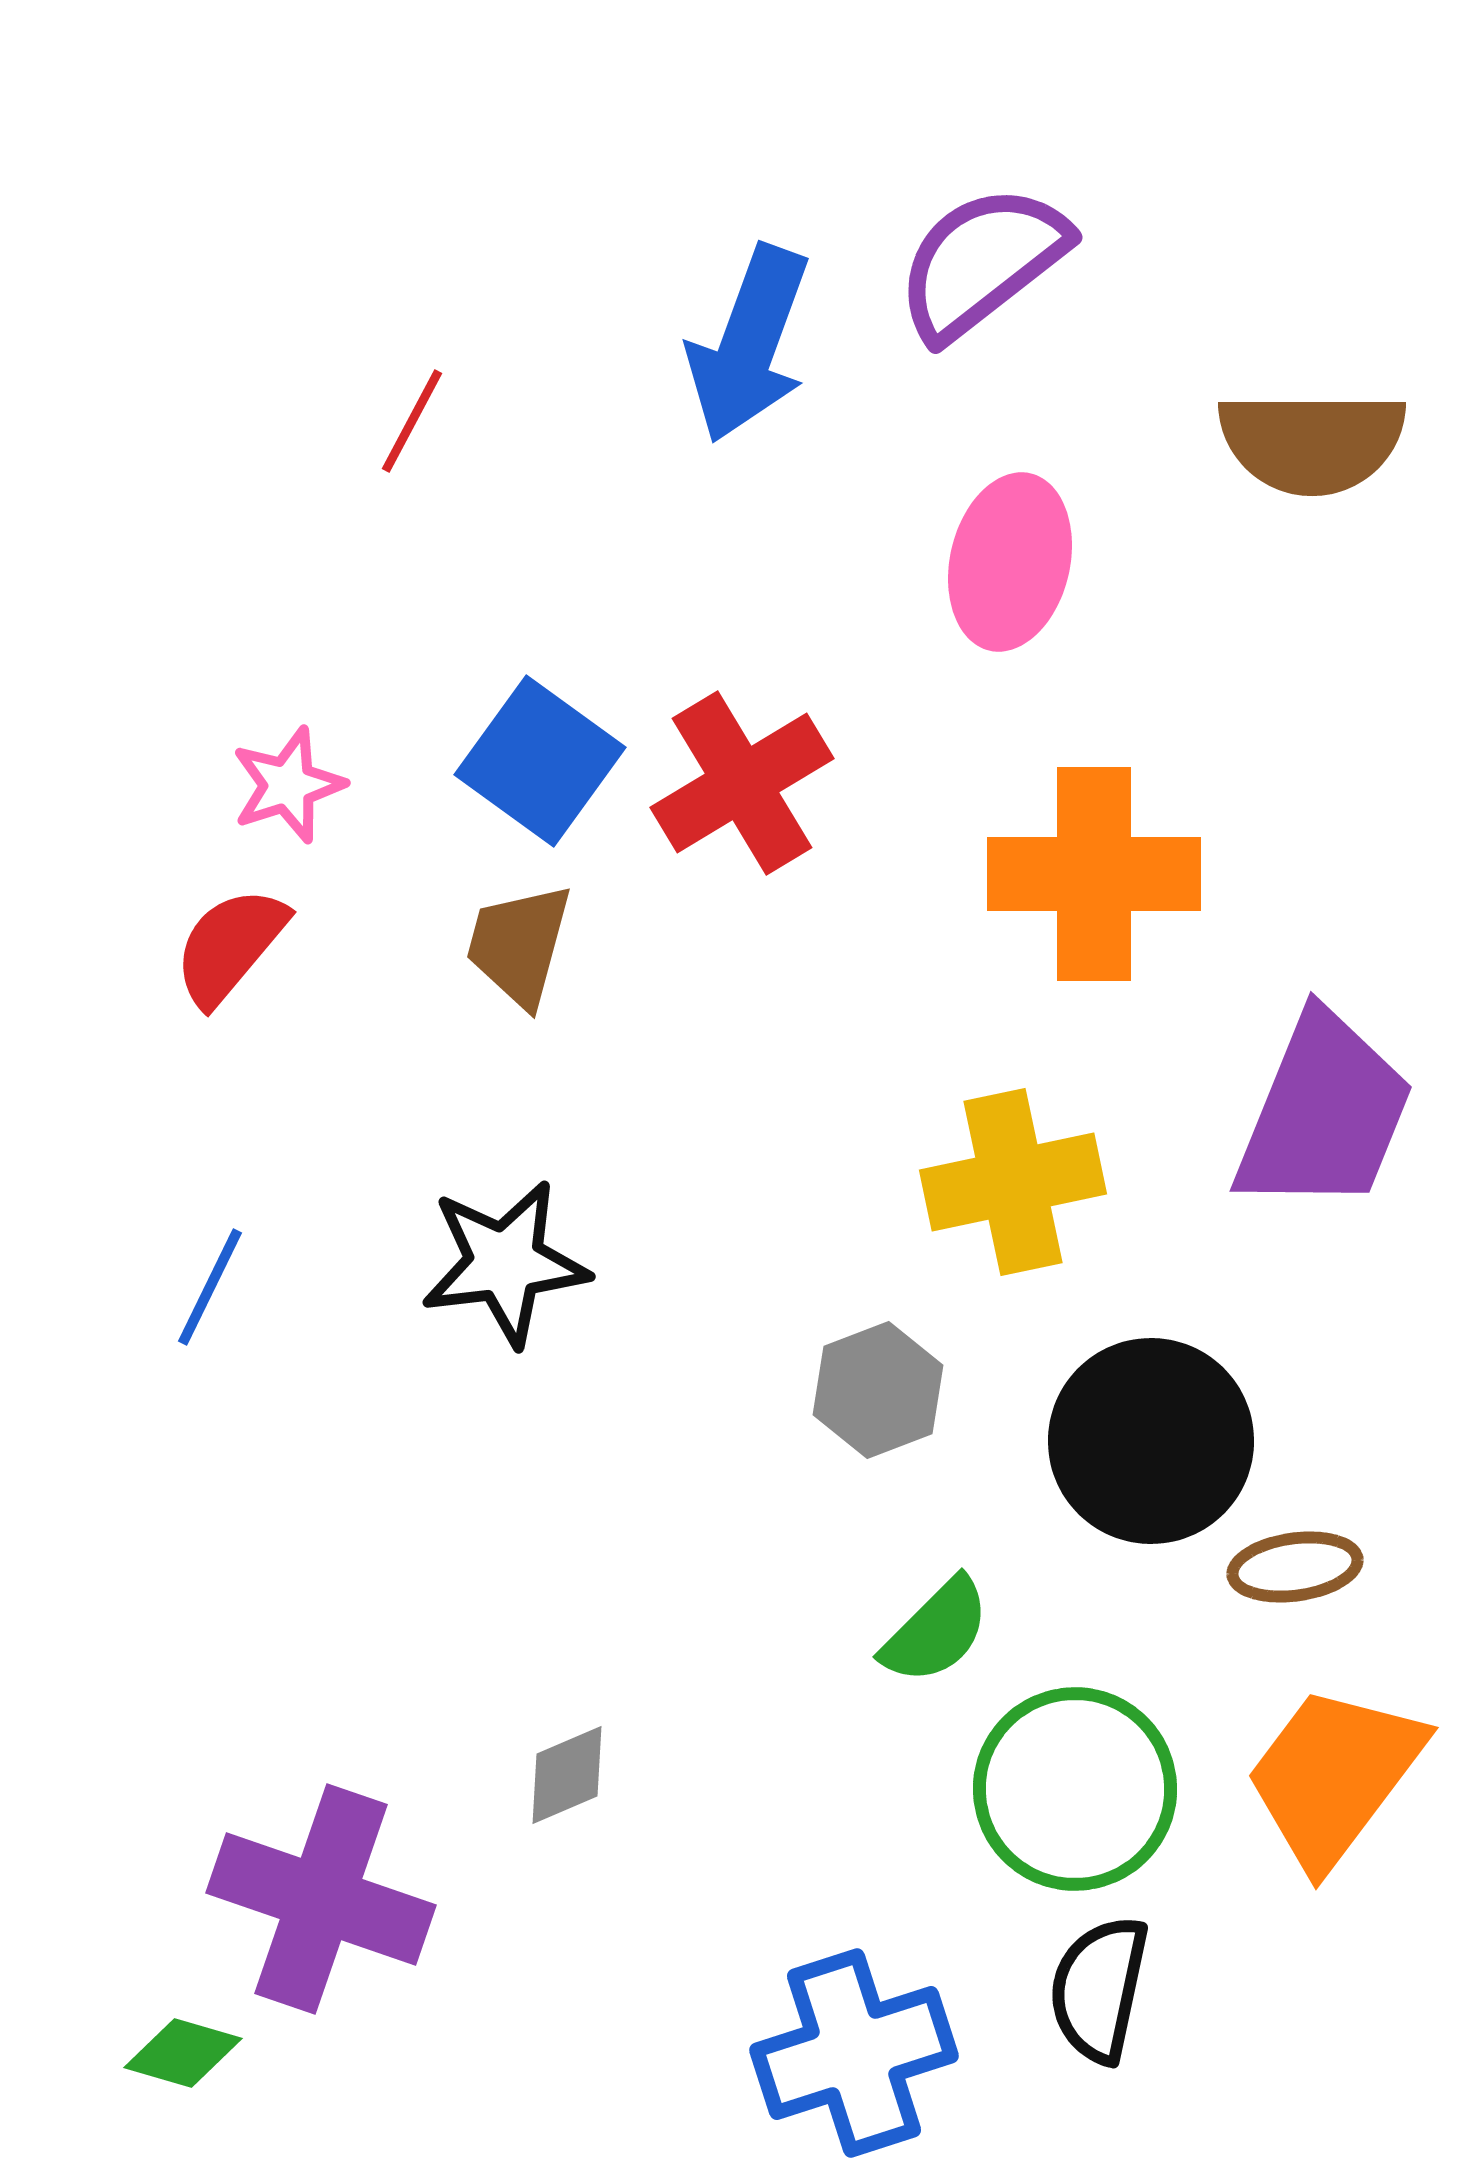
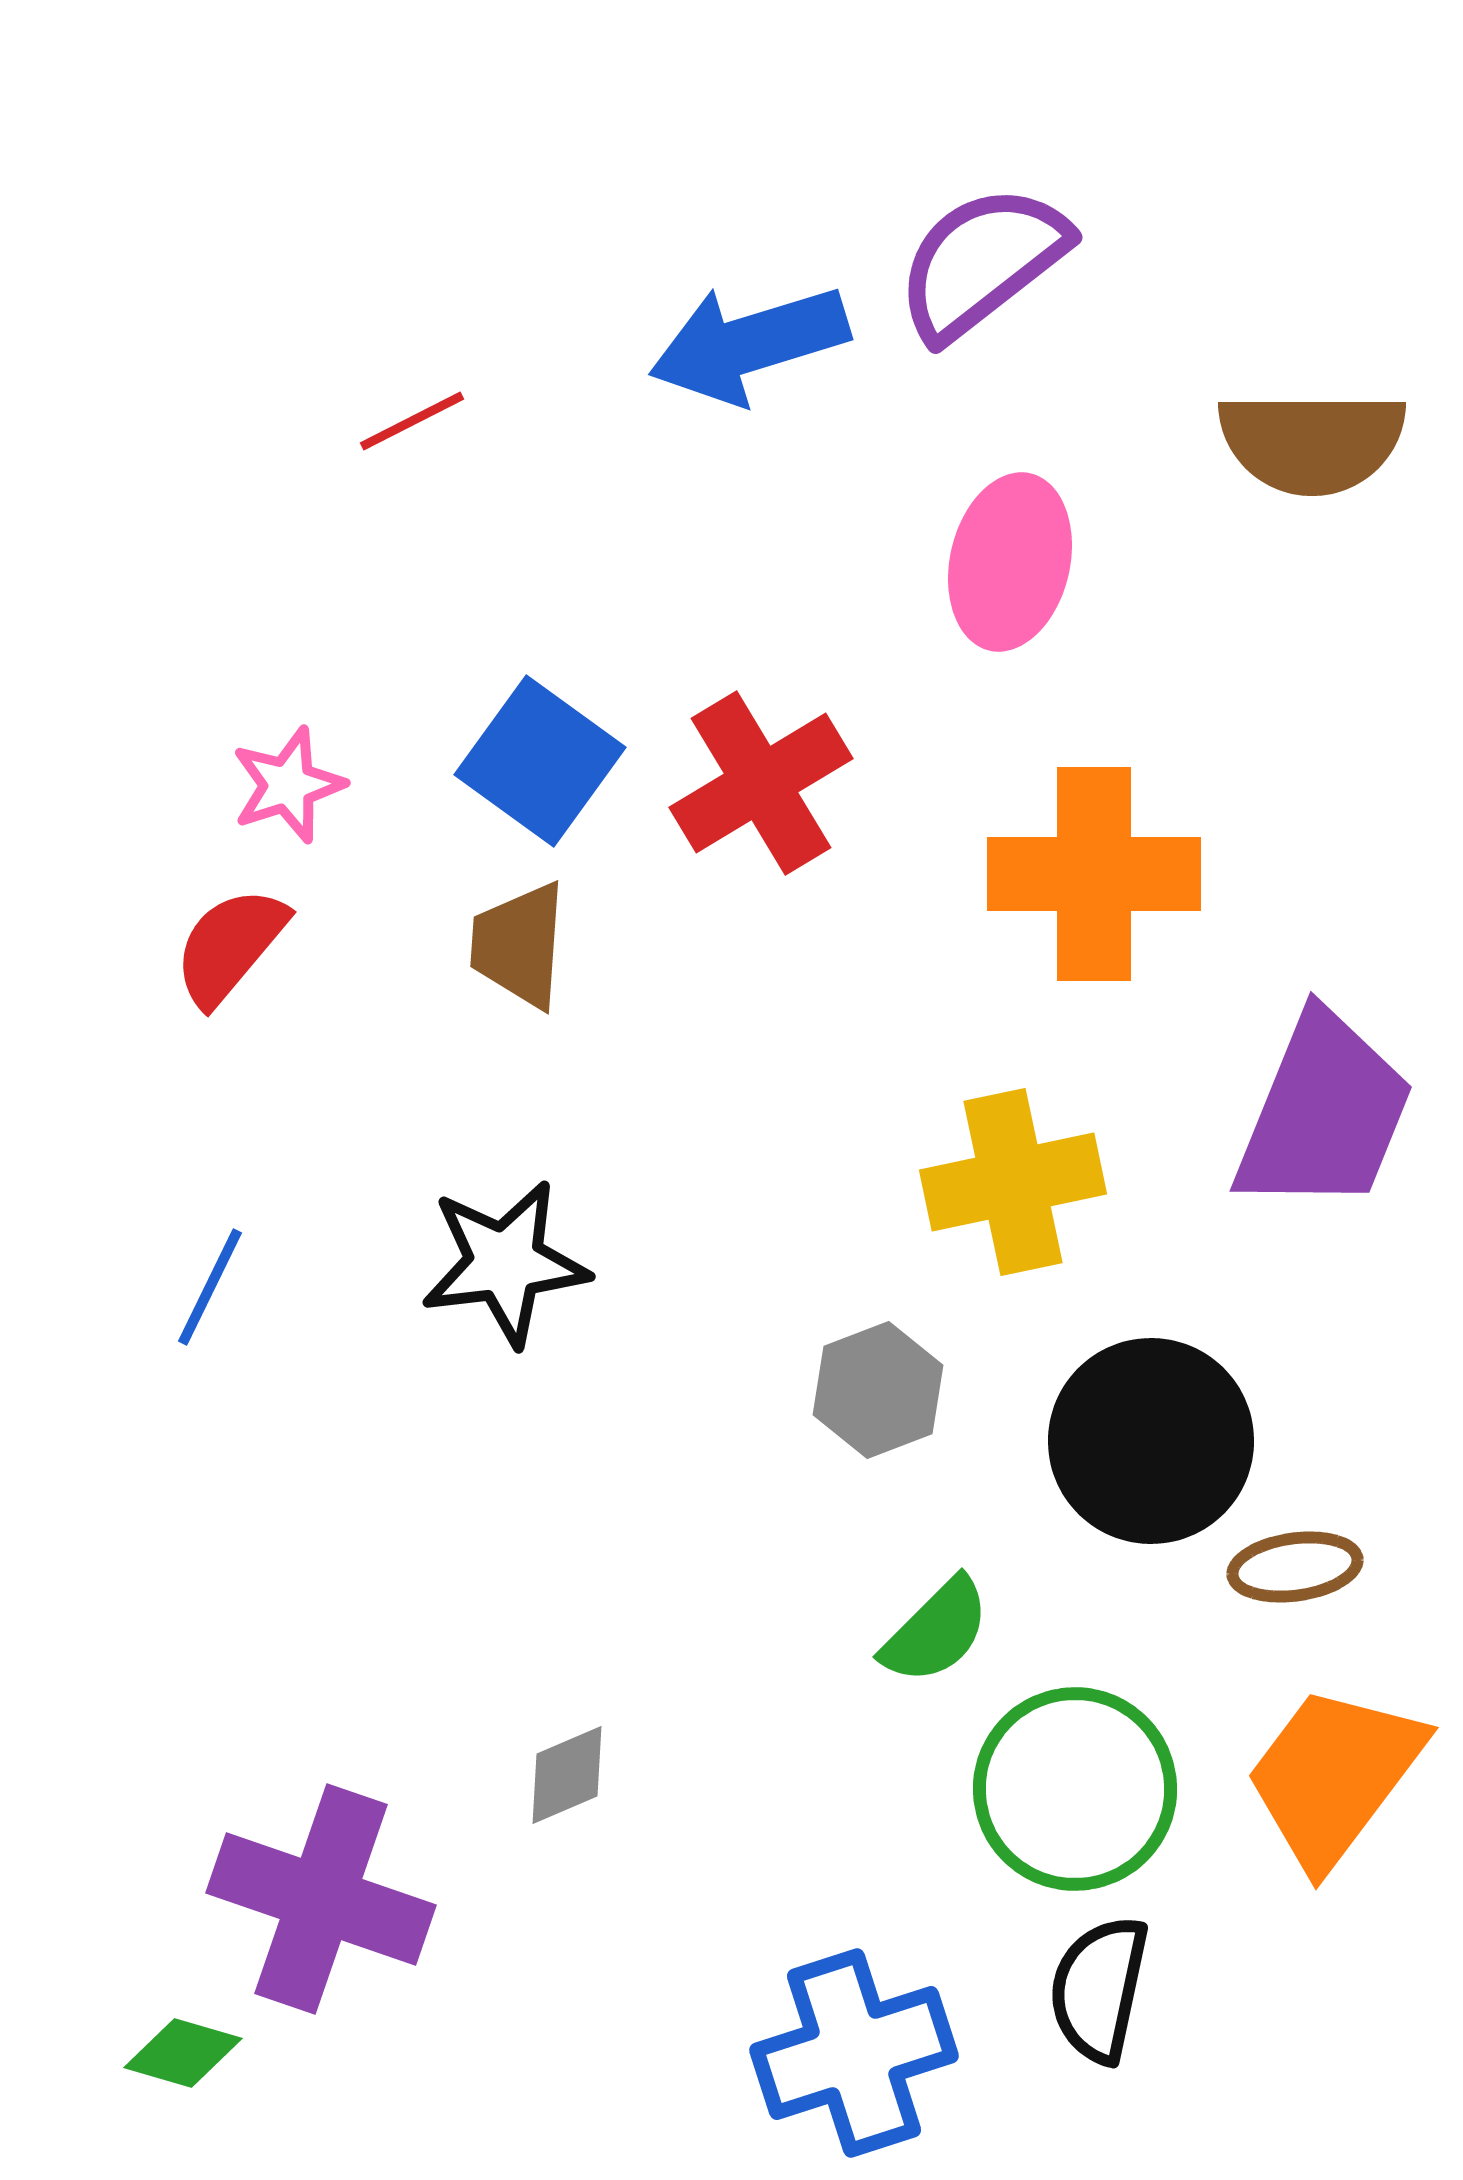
blue arrow: rotated 53 degrees clockwise
red line: rotated 35 degrees clockwise
red cross: moved 19 px right
brown trapezoid: rotated 11 degrees counterclockwise
